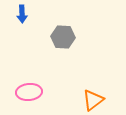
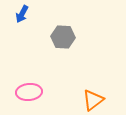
blue arrow: rotated 30 degrees clockwise
